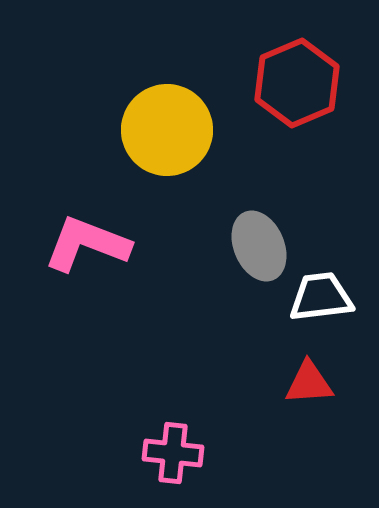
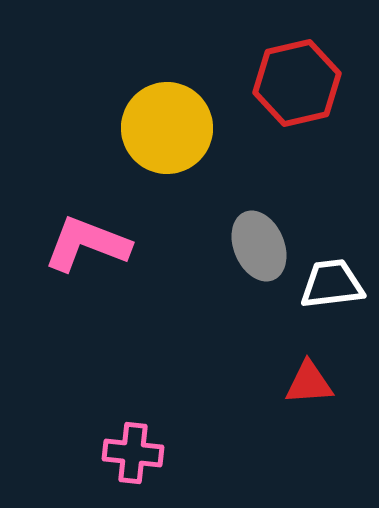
red hexagon: rotated 10 degrees clockwise
yellow circle: moved 2 px up
white trapezoid: moved 11 px right, 13 px up
pink cross: moved 40 px left
